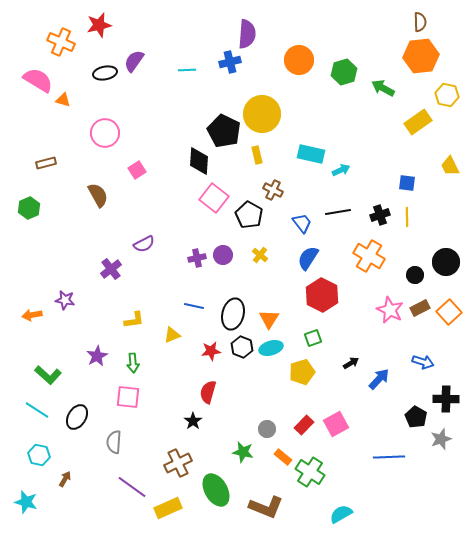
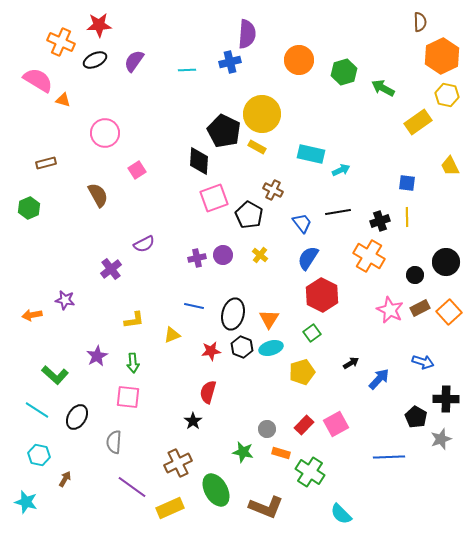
red star at (99, 25): rotated 10 degrees clockwise
orange hexagon at (421, 56): moved 21 px right; rotated 20 degrees counterclockwise
black ellipse at (105, 73): moved 10 px left, 13 px up; rotated 15 degrees counterclockwise
yellow rectangle at (257, 155): moved 8 px up; rotated 48 degrees counterclockwise
pink square at (214, 198): rotated 32 degrees clockwise
black cross at (380, 215): moved 6 px down
green square at (313, 338): moved 1 px left, 5 px up; rotated 18 degrees counterclockwise
green L-shape at (48, 375): moved 7 px right
orange rectangle at (283, 457): moved 2 px left, 4 px up; rotated 24 degrees counterclockwise
yellow rectangle at (168, 508): moved 2 px right
cyan semicircle at (341, 514): rotated 105 degrees counterclockwise
